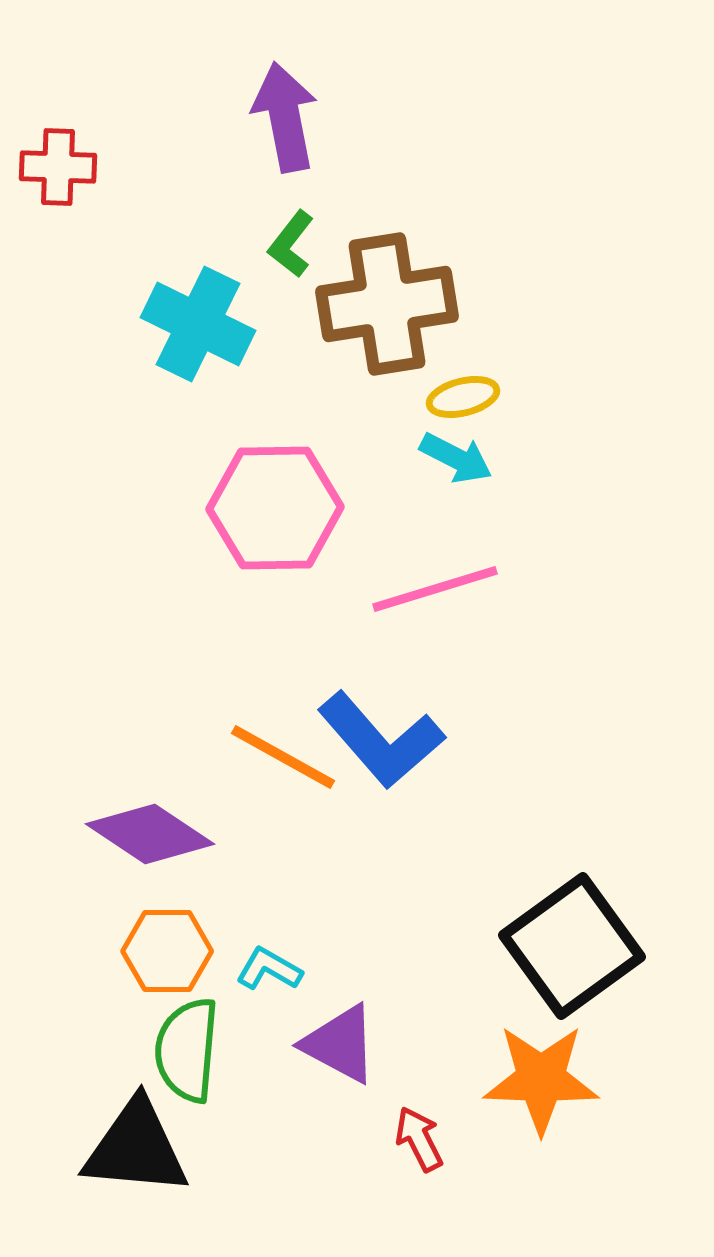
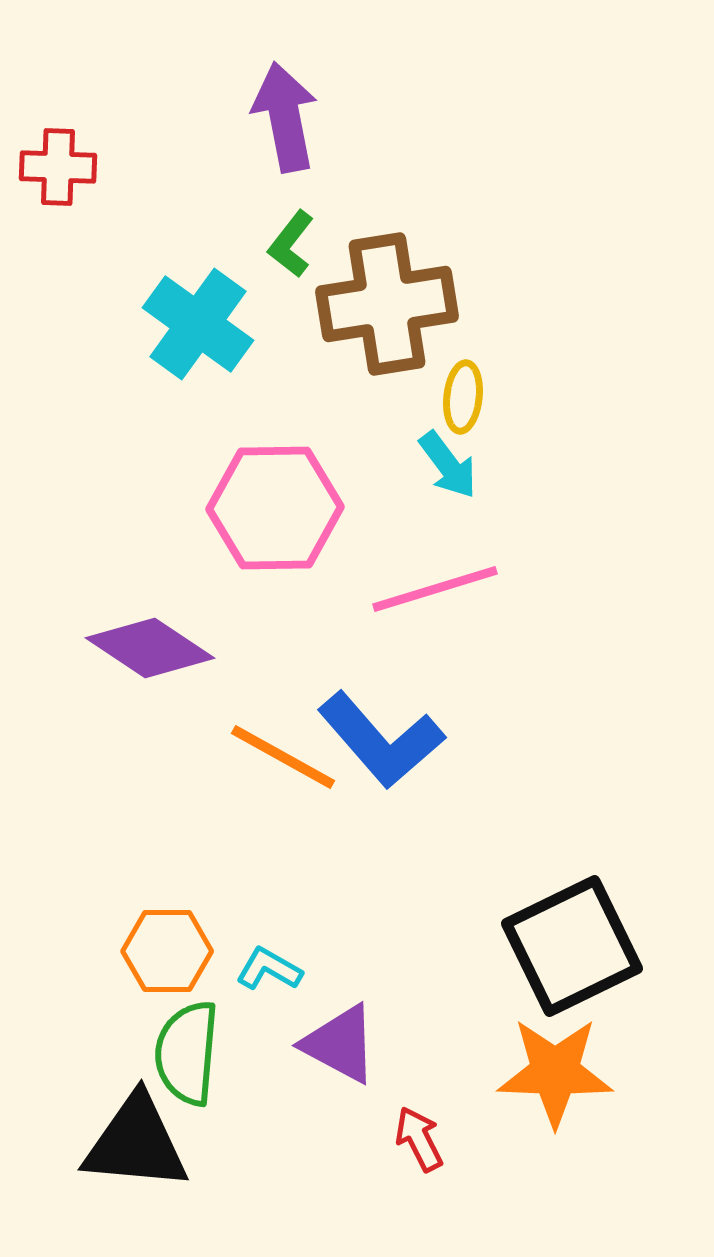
cyan cross: rotated 10 degrees clockwise
yellow ellipse: rotated 70 degrees counterclockwise
cyan arrow: moved 8 px left, 7 px down; rotated 26 degrees clockwise
purple diamond: moved 186 px up
black square: rotated 10 degrees clockwise
green semicircle: moved 3 px down
orange star: moved 14 px right, 7 px up
black triangle: moved 5 px up
